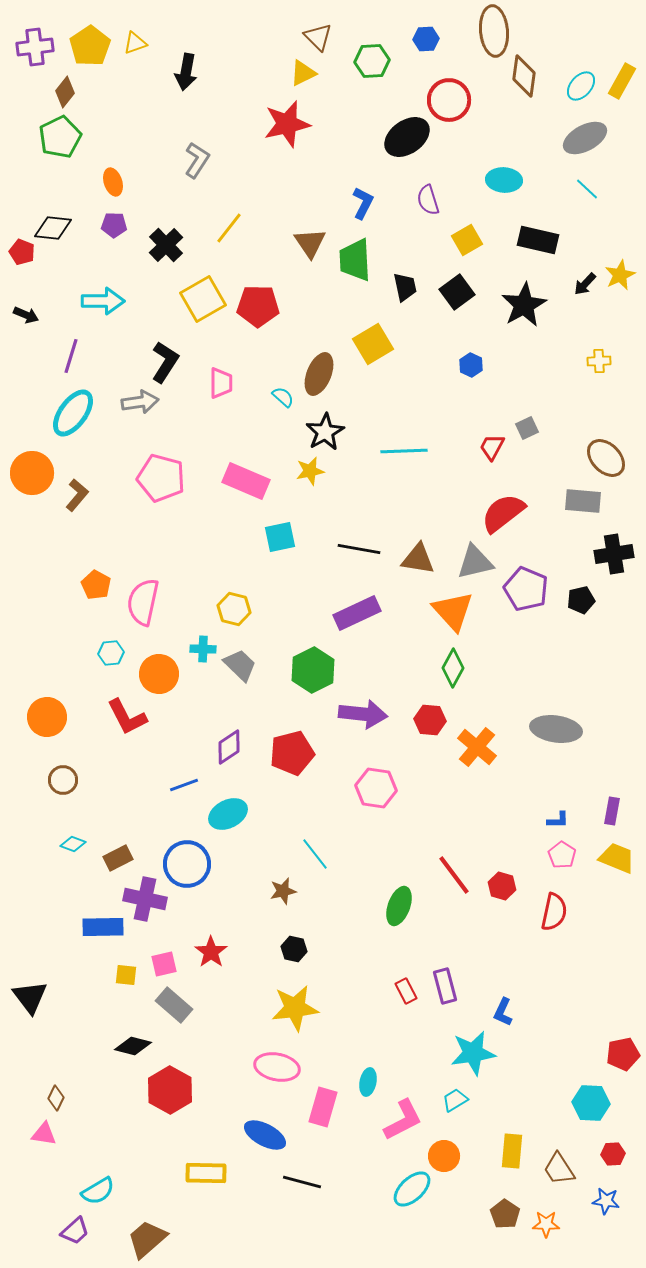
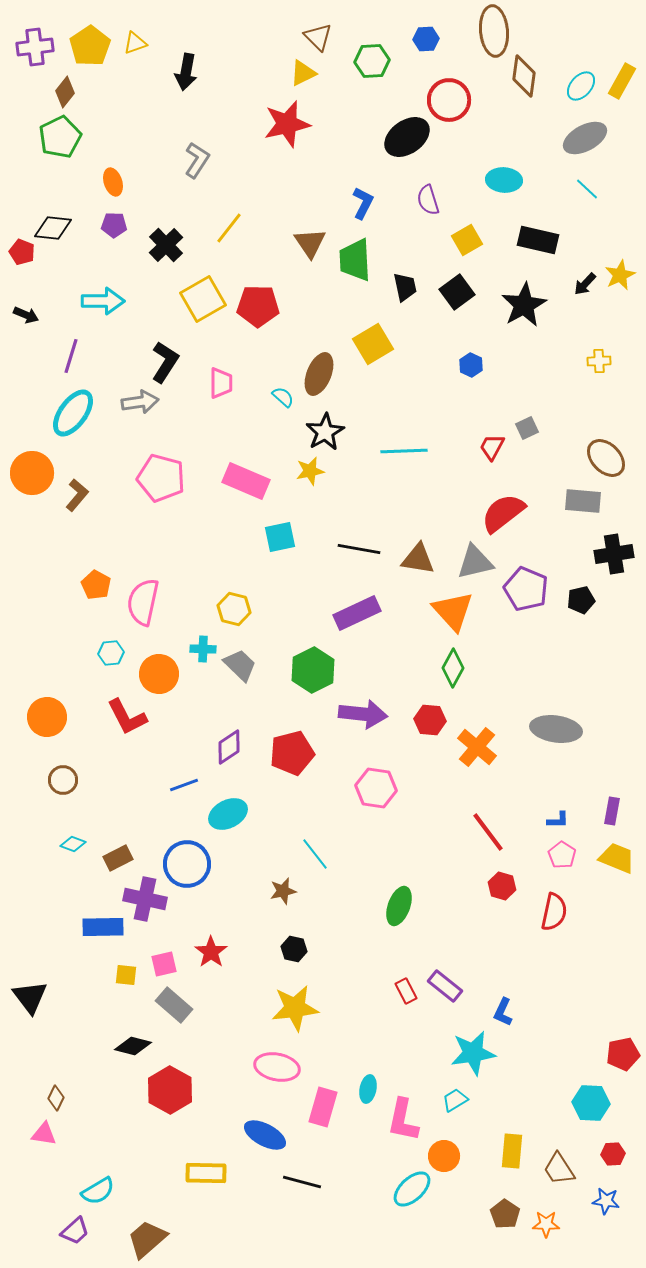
red line at (454, 875): moved 34 px right, 43 px up
purple rectangle at (445, 986): rotated 36 degrees counterclockwise
cyan ellipse at (368, 1082): moved 7 px down
pink L-shape at (403, 1120): rotated 129 degrees clockwise
